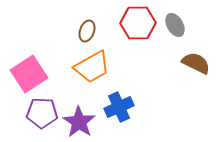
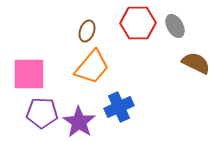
gray ellipse: moved 1 px down
orange trapezoid: rotated 21 degrees counterclockwise
pink square: rotated 33 degrees clockwise
